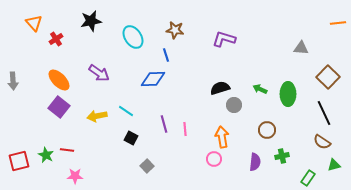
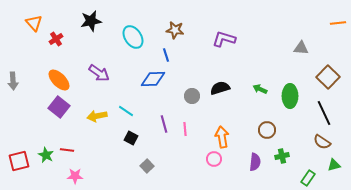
green ellipse: moved 2 px right, 2 px down
gray circle: moved 42 px left, 9 px up
